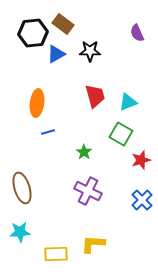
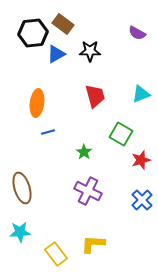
purple semicircle: rotated 36 degrees counterclockwise
cyan triangle: moved 13 px right, 8 px up
yellow rectangle: rotated 55 degrees clockwise
